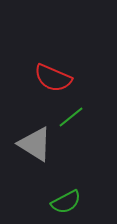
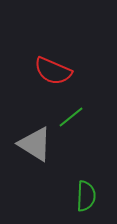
red semicircle: moved 7 px up
green semicircle: moved 20 px right, 6 px up; rotated 60 degrees counterclockwise
